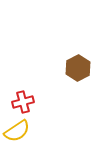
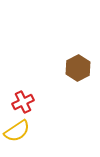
red cross: rotated 10 degrees counterclockwise
